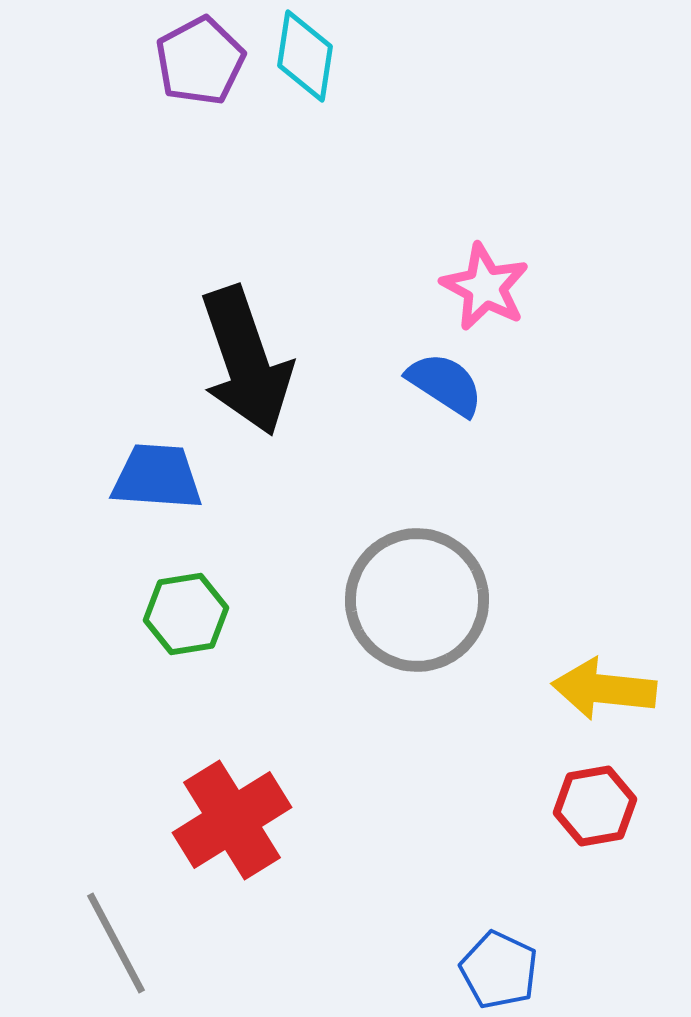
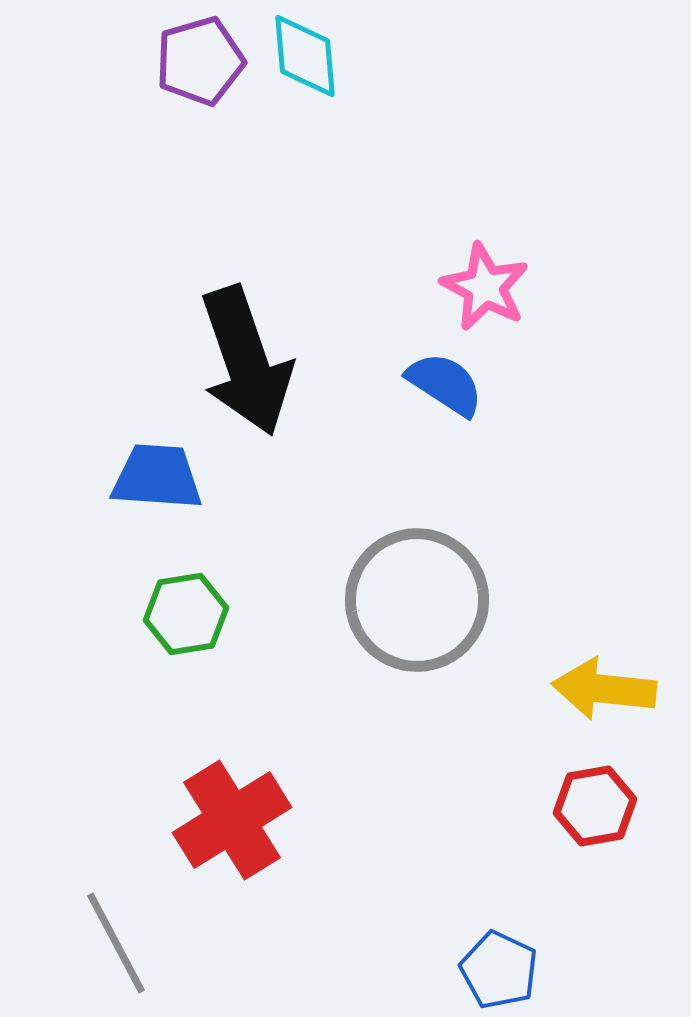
cyan diamond: rotated 14 degrees counterclockwise
purple pentagon: rotated 12 degrees clockwise
